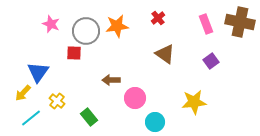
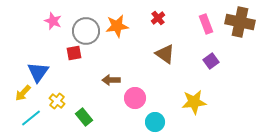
pink star: moved 2 px right, 3 px up
red square: rotated 14 degrees counterclockwise
green rectangle: moved 5 px left
